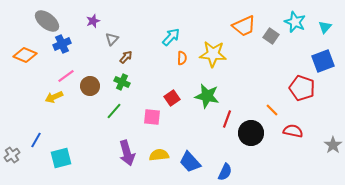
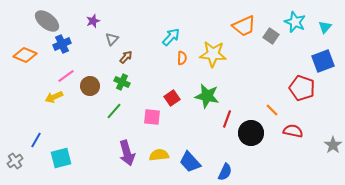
gray cross: moved 3 px right, 6 px down
